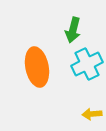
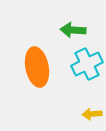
green arrow: rotated 80 degrees clockwise
